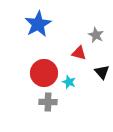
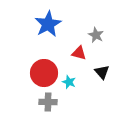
blue star: moved 10 px right
